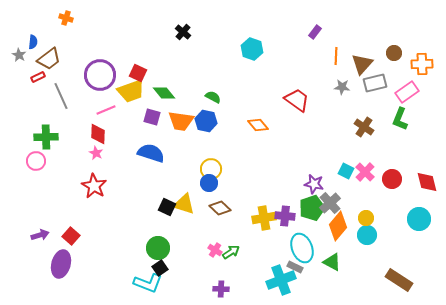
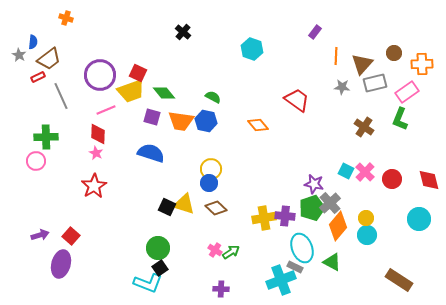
red diamond at (427, 182): moved 2 px right, 2 px up
red star at (94, 186): rotated 10 degrees clockwise
brown diamond at (220, 208): moved 4 px left
